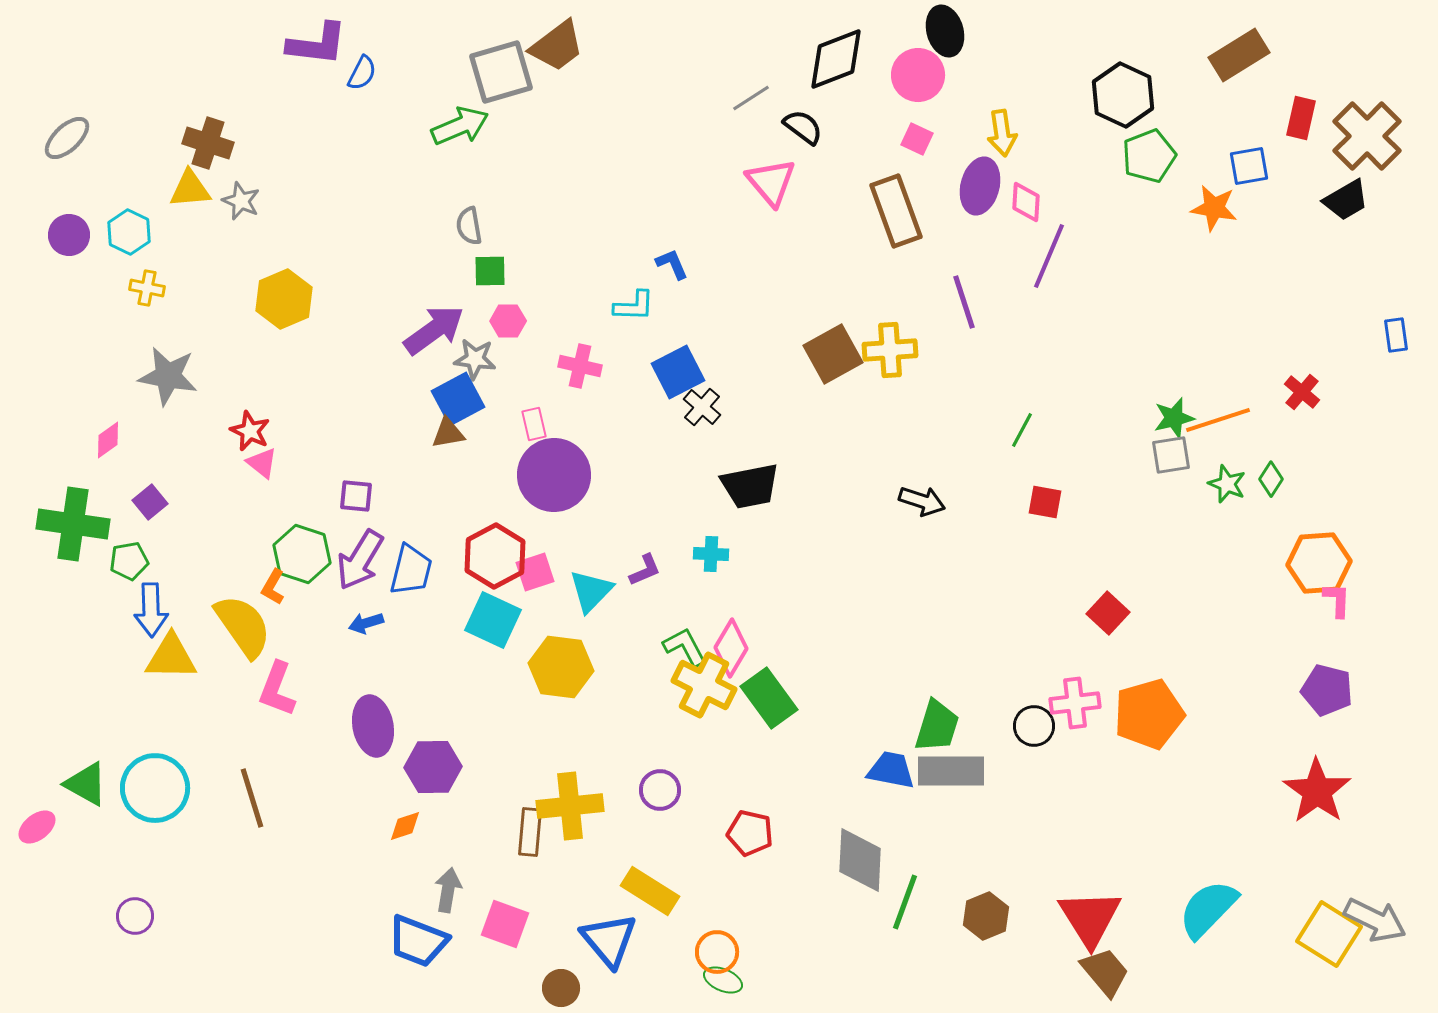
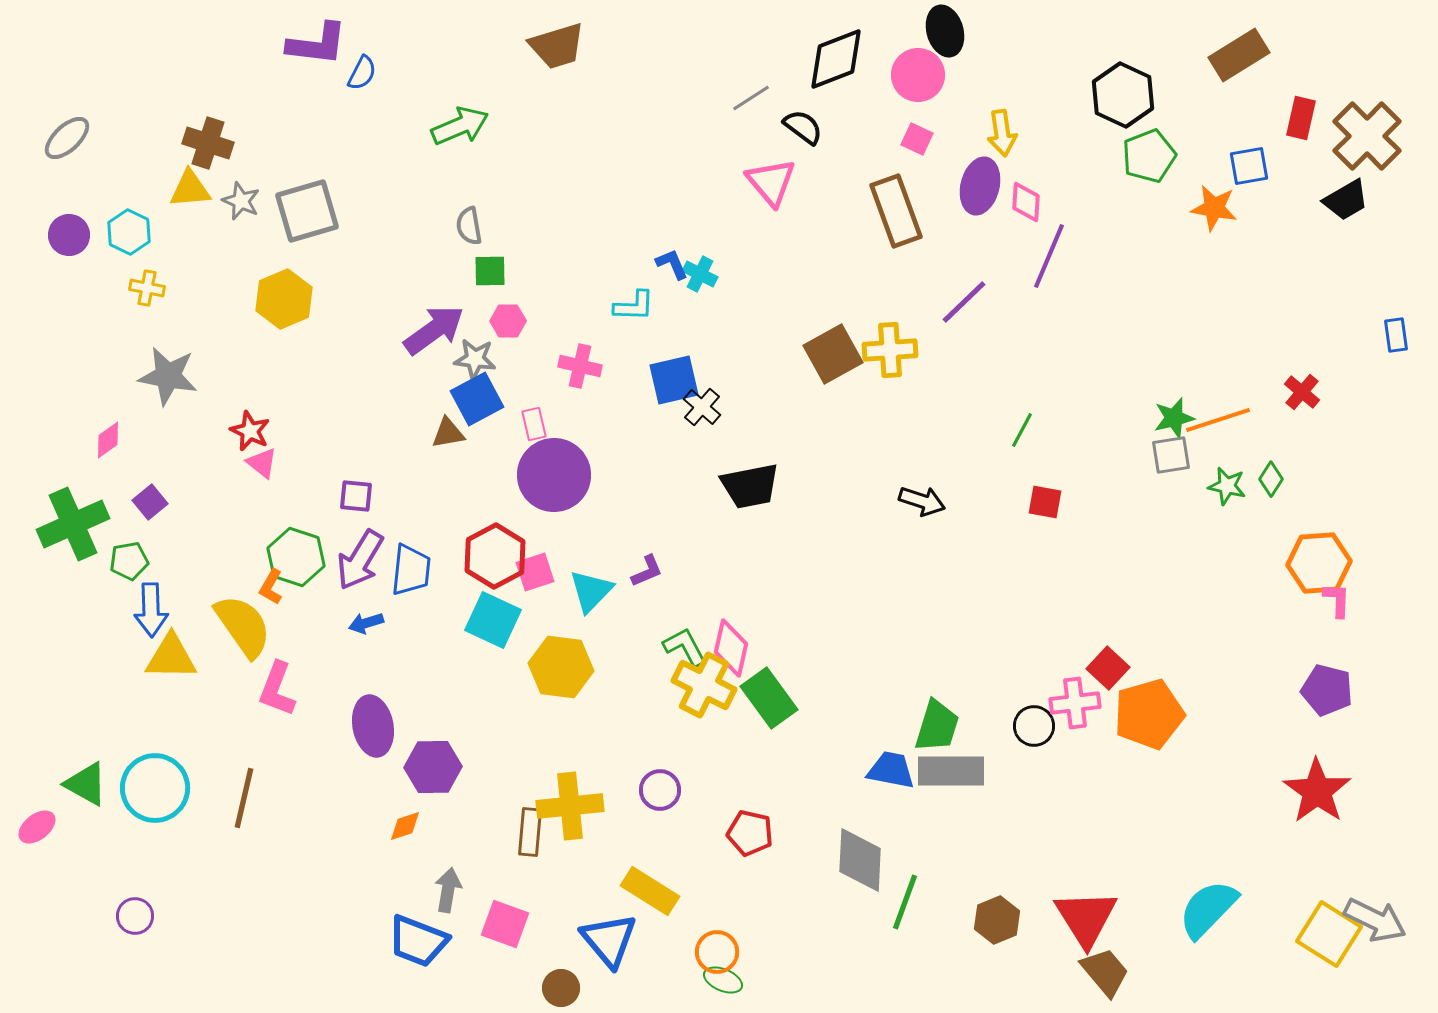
brown trapezoid at (557, 46): rotated 20 degrees clockwise
gray square at (501, 72): moved 194 px left, 139 px down
purple line at (964, 302): rotated 64 degrees clockwise
blue square at (678, 372): moved 4 px left, 8 px down; rotated 14 degrees clockwise
blue square at (458, 399): moved 19 px right
green star at (1227, 484): moved 2 px down; rotated 9 degrees counterclockwise
green cross at (73, 524): rotated 32 degrees counterclockwise
green hexagon at (302, 554): moved 6 px left, 3 px down
cyan cross at (711, 554): moved 11 px left, 280 px up; rotated 24 degrees clockwise
blue trapezoid at (411, 570): rotated 8 degrees counterclockwise
purple L-shape at (645, 570): moved 2 px right, 1 px down
orange L-shape at (273, 587): moved 2 px left
red square at (1108, 613): moved 55 px down
pink diamond at (731, 648): rotated 18 degrees counterclockwise
brown line at (252, 798): moved 8 px left; rotated 30 degrees clockwise
brown hexagon at (986, 916): moved 11 px right, 4 px down
red triangle at (1090, 918): moved 4 px left
